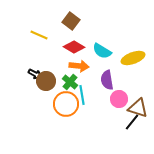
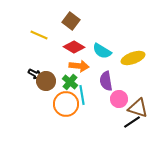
purple semicircle: moved 1 px left, 1 px down
black line: rotated 18 degrees clockwise
